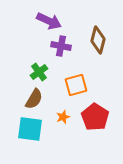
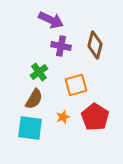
purple arrow: moved 2 px right, 1 px up
brown diamond: moved 3 px left, 5 px down
cyan square: moved 1 px up
